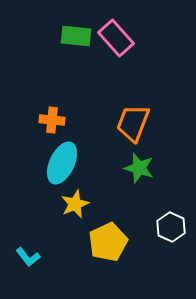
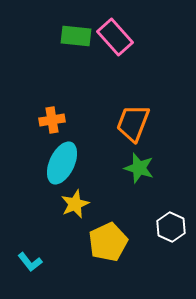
pink rectangle: moved 1 px left, 1 px up
orange cross: rotated 15 degrees counterclockwise
cyan L-shape: moved 2 px right, 5 px down
